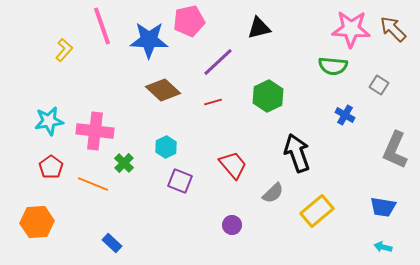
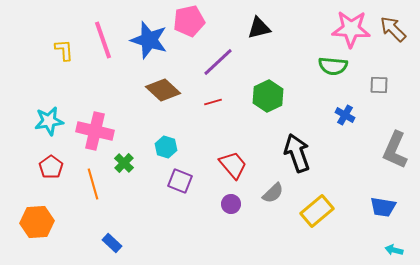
pink line: moved 1 px right, 14 px down
blue star: rotated 15 degrees clockwise
yellow L-shape: rotated 45 degrees counterclockwise
gray square: rotated 30 degrees counterclockwise
pink cross: rotated 6 degrees clockwise
cyan hexagon: rotated 15 degrees counterclockwise
orange line: rotated 52 degrees clockwise
purple circle: moved 1 px left, 21 px up
cyan arrow: moved 11 px right, 3 px down
